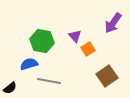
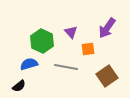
purple arrow: moved 6 px left, 5 px down
purple triangle: moved 4 px left, 4 px up
green hexagon: rotated 15 degrees clockwise
orange square: rotated 24 degrees clockwise
gray line: moved 17 px right, 14 px up
black semicircle: moved 9 px right, 2 px up
